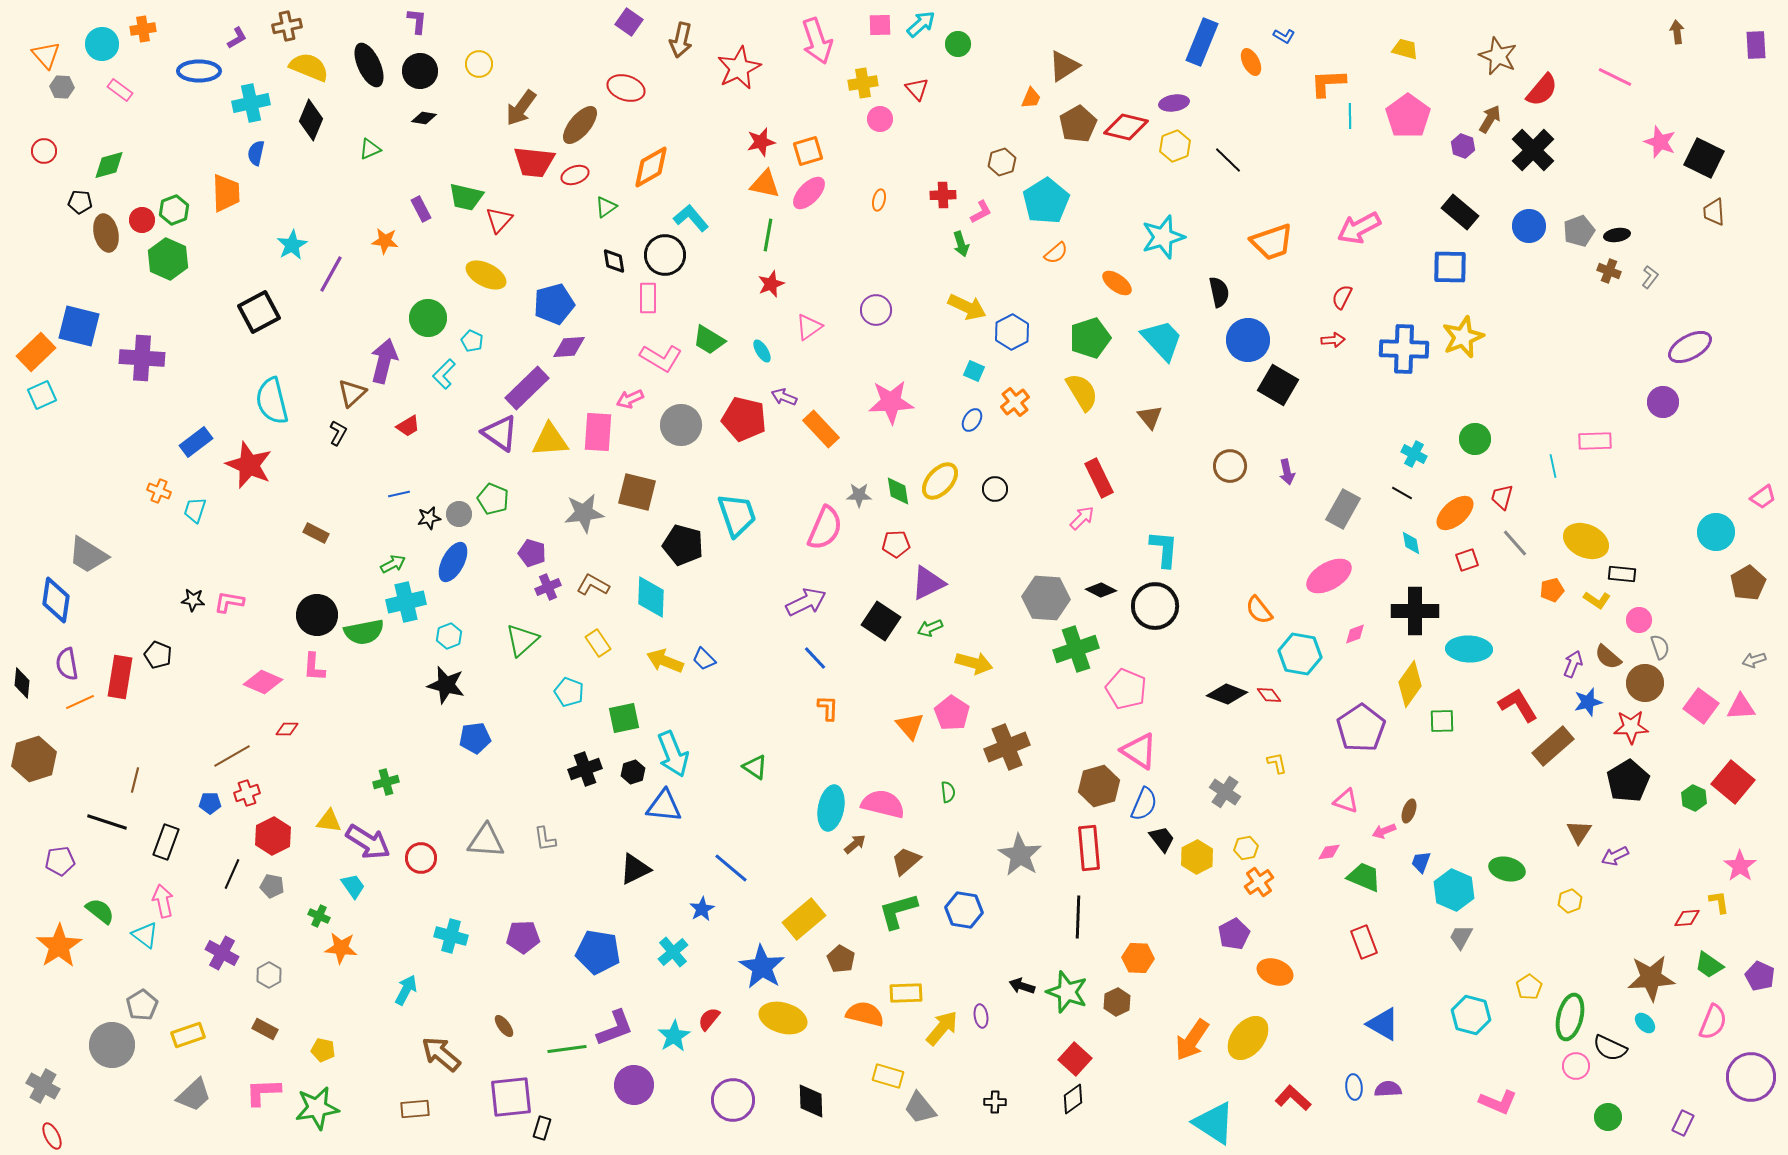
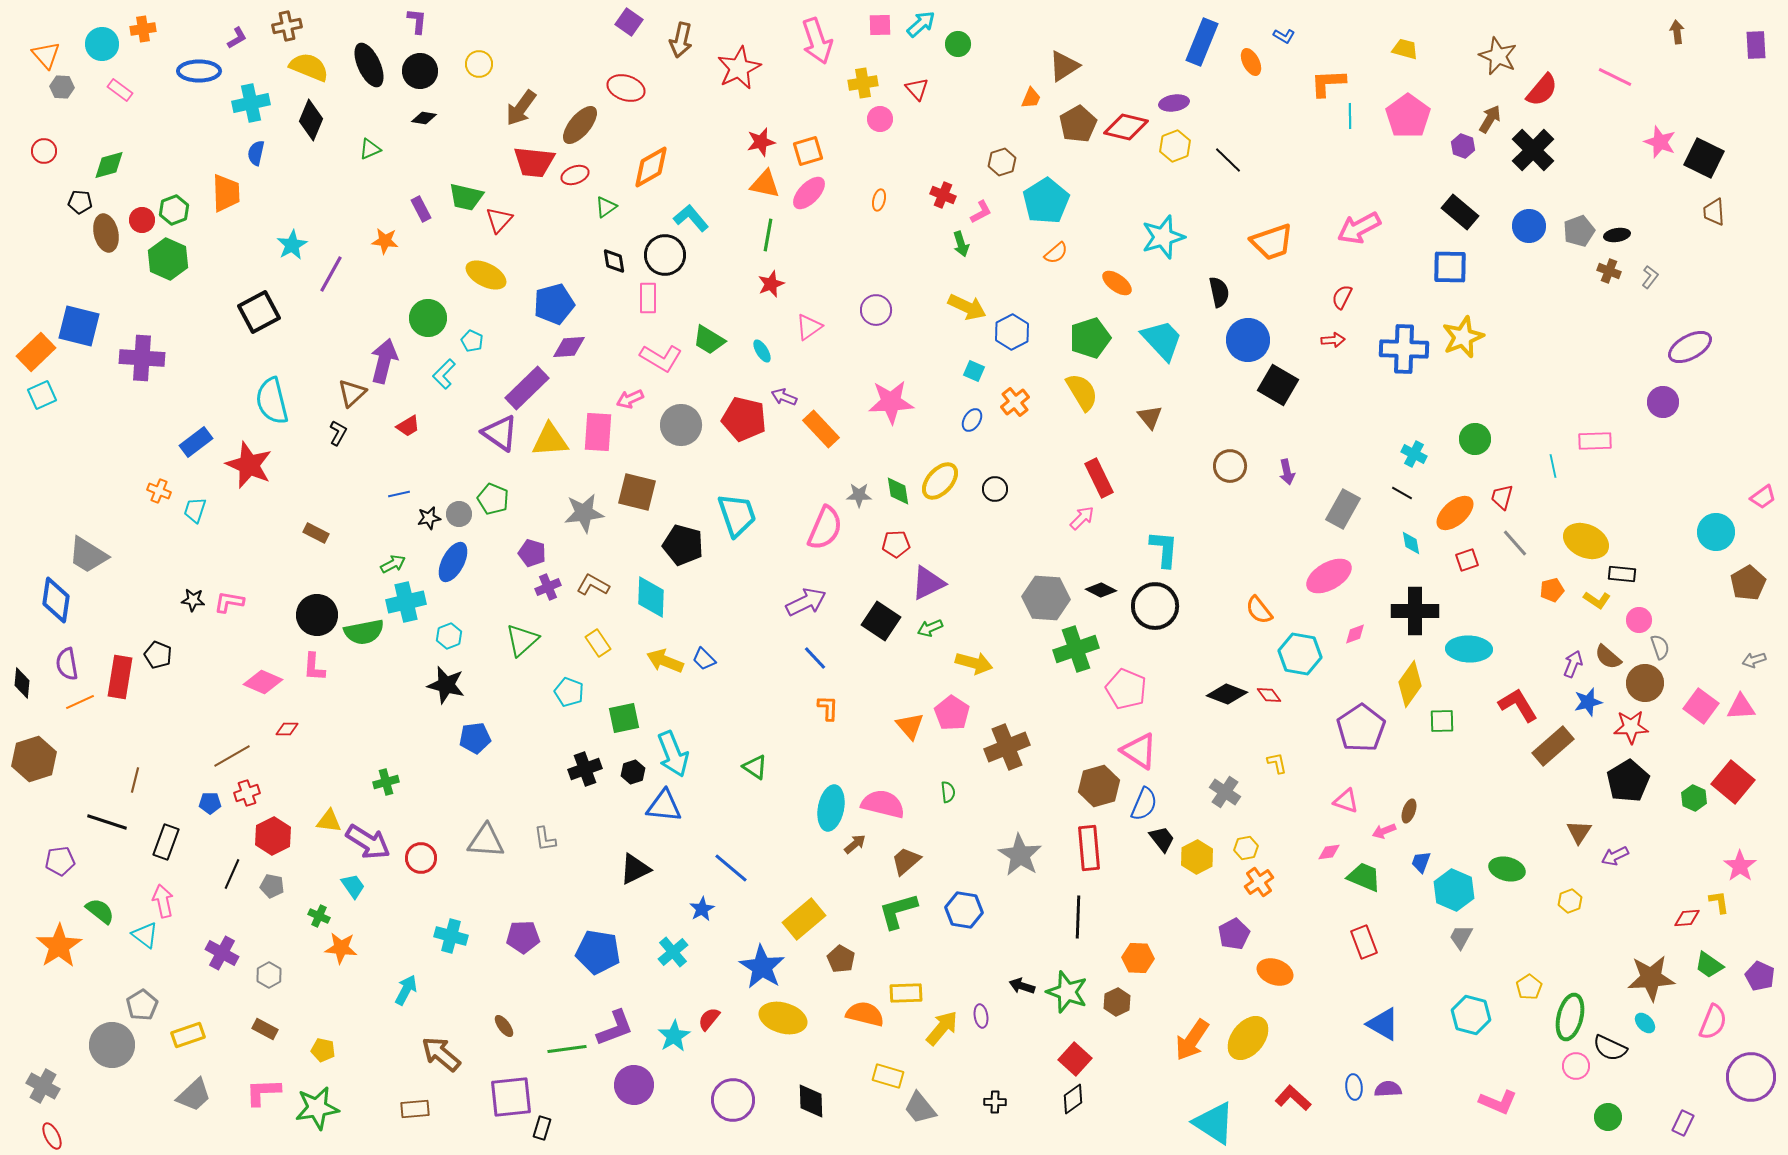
red cross at (943, 195): rotated 25 degrees clockwise
